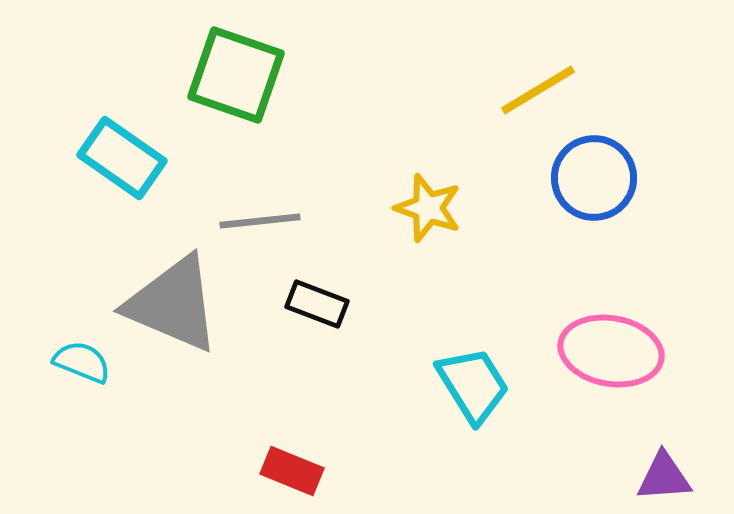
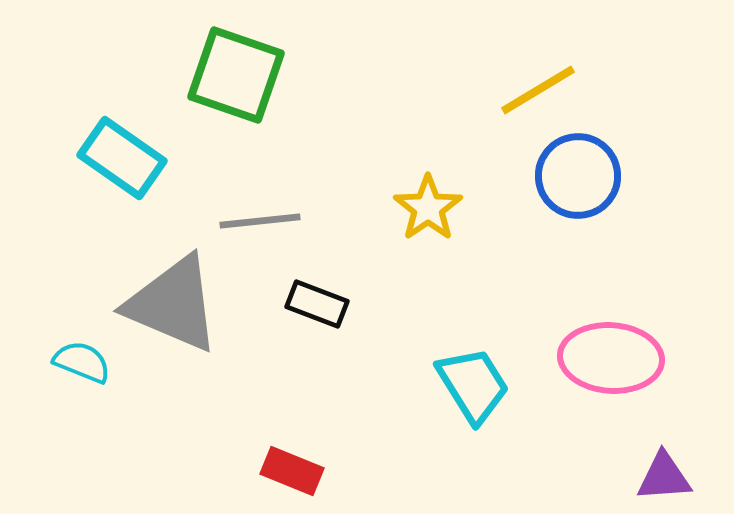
blue circle: moved 16 px left, 2 px up
yellow star: rotated 18 degrees clockwise
pink ellipse: moved 7 px down; rotated 6 degrees counterclockwise
